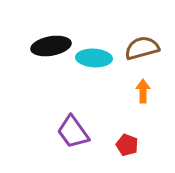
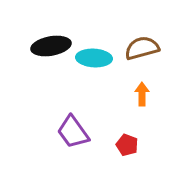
orange arrow: moved 1 px left, 3 px down
